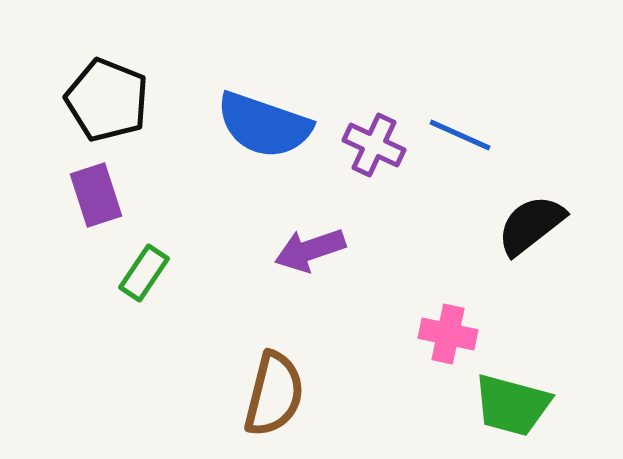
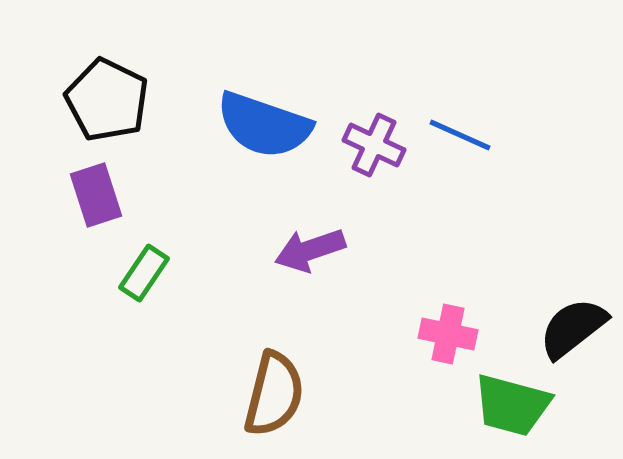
black pentagon: rotated 4 degrees clockwise
black semicircle: moved 42 px right, 103 px down
